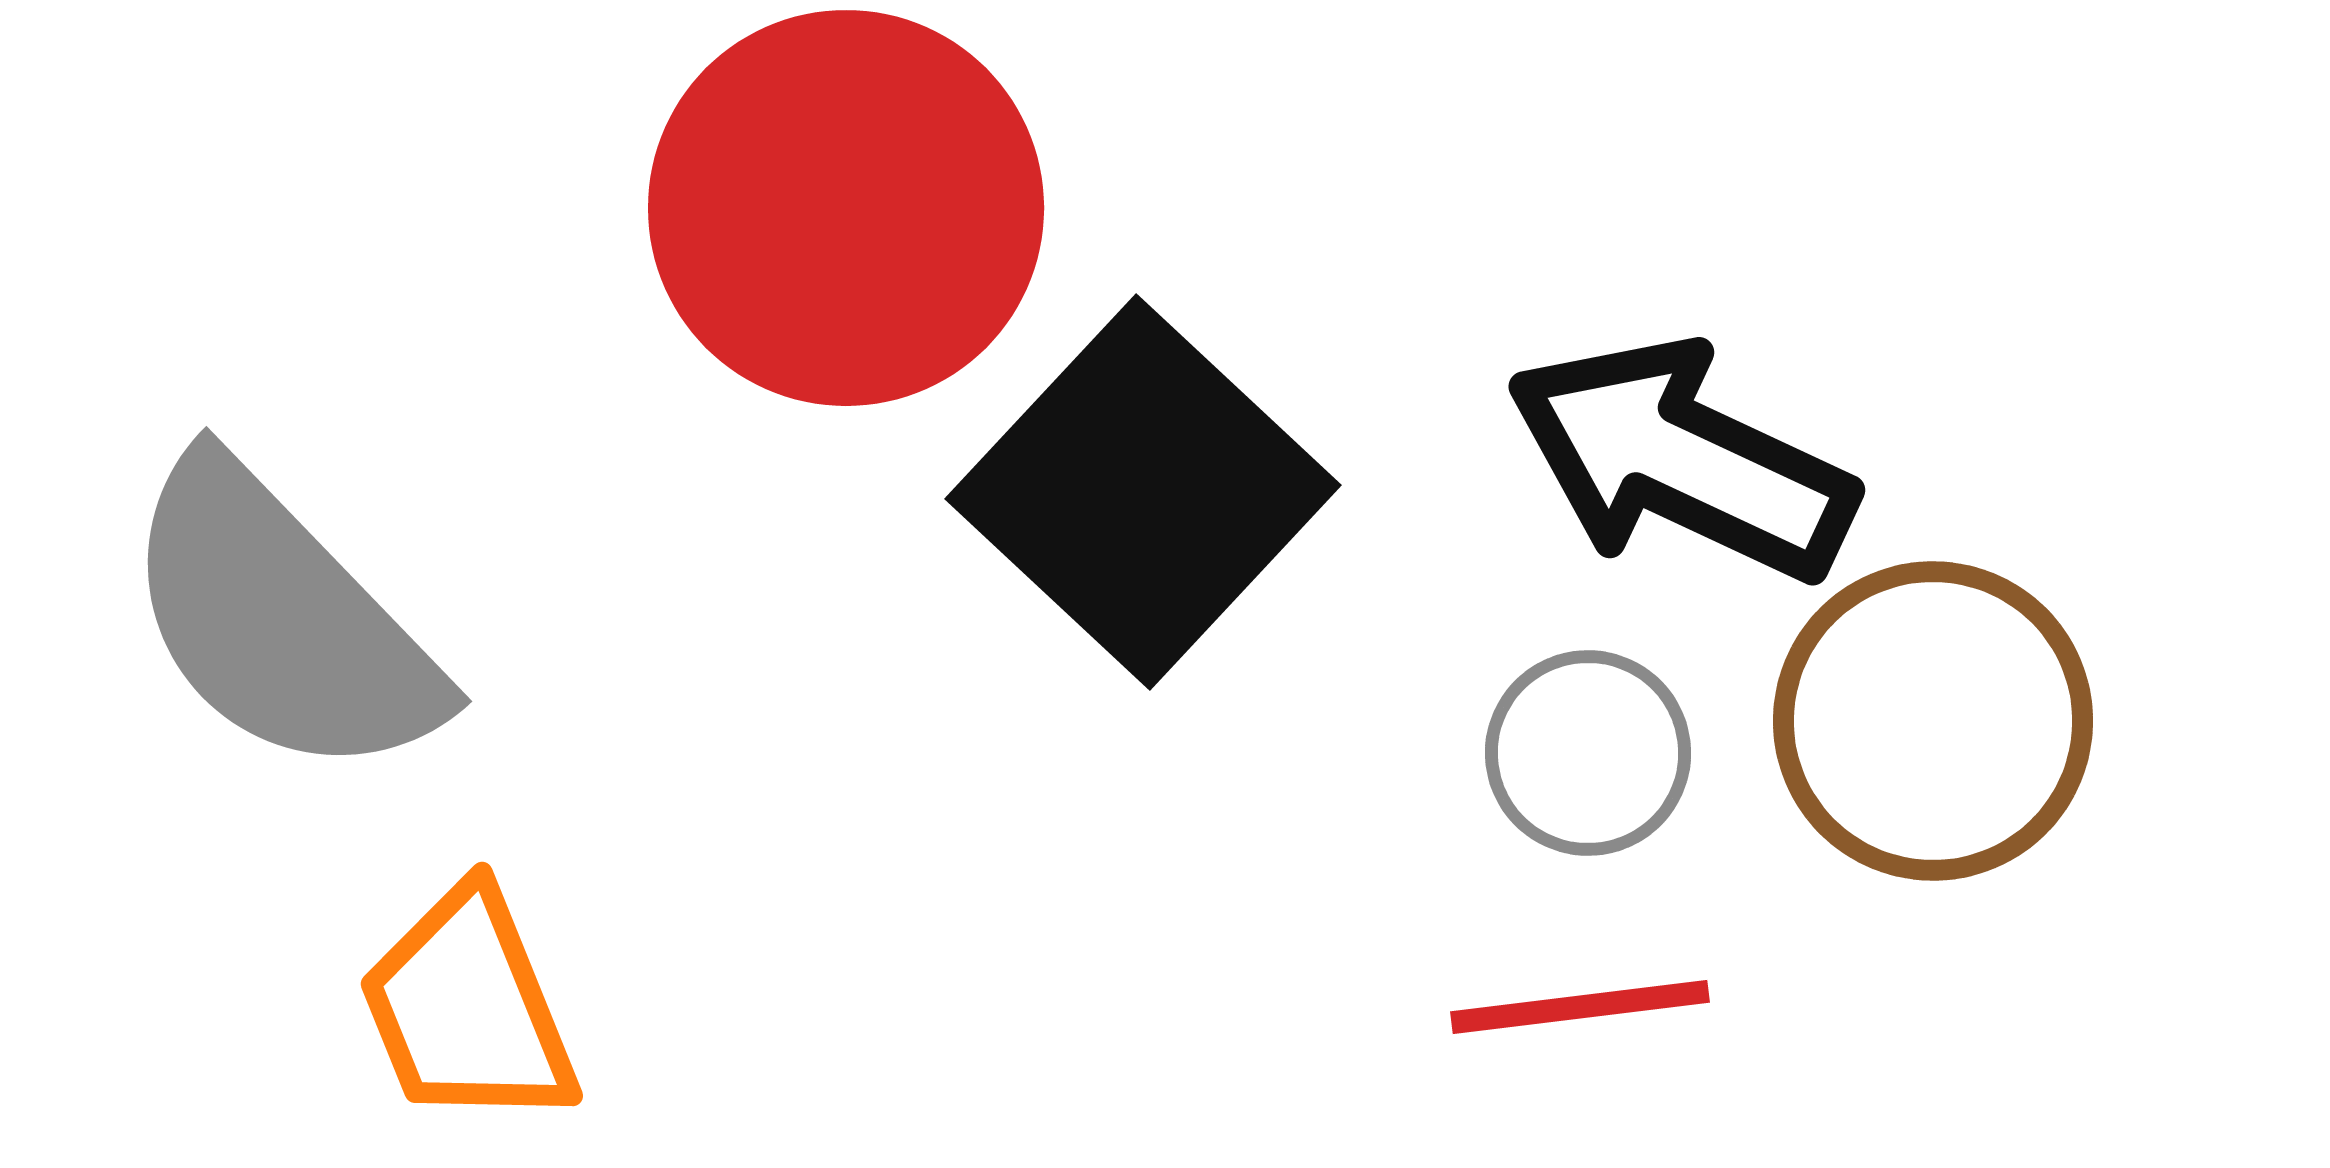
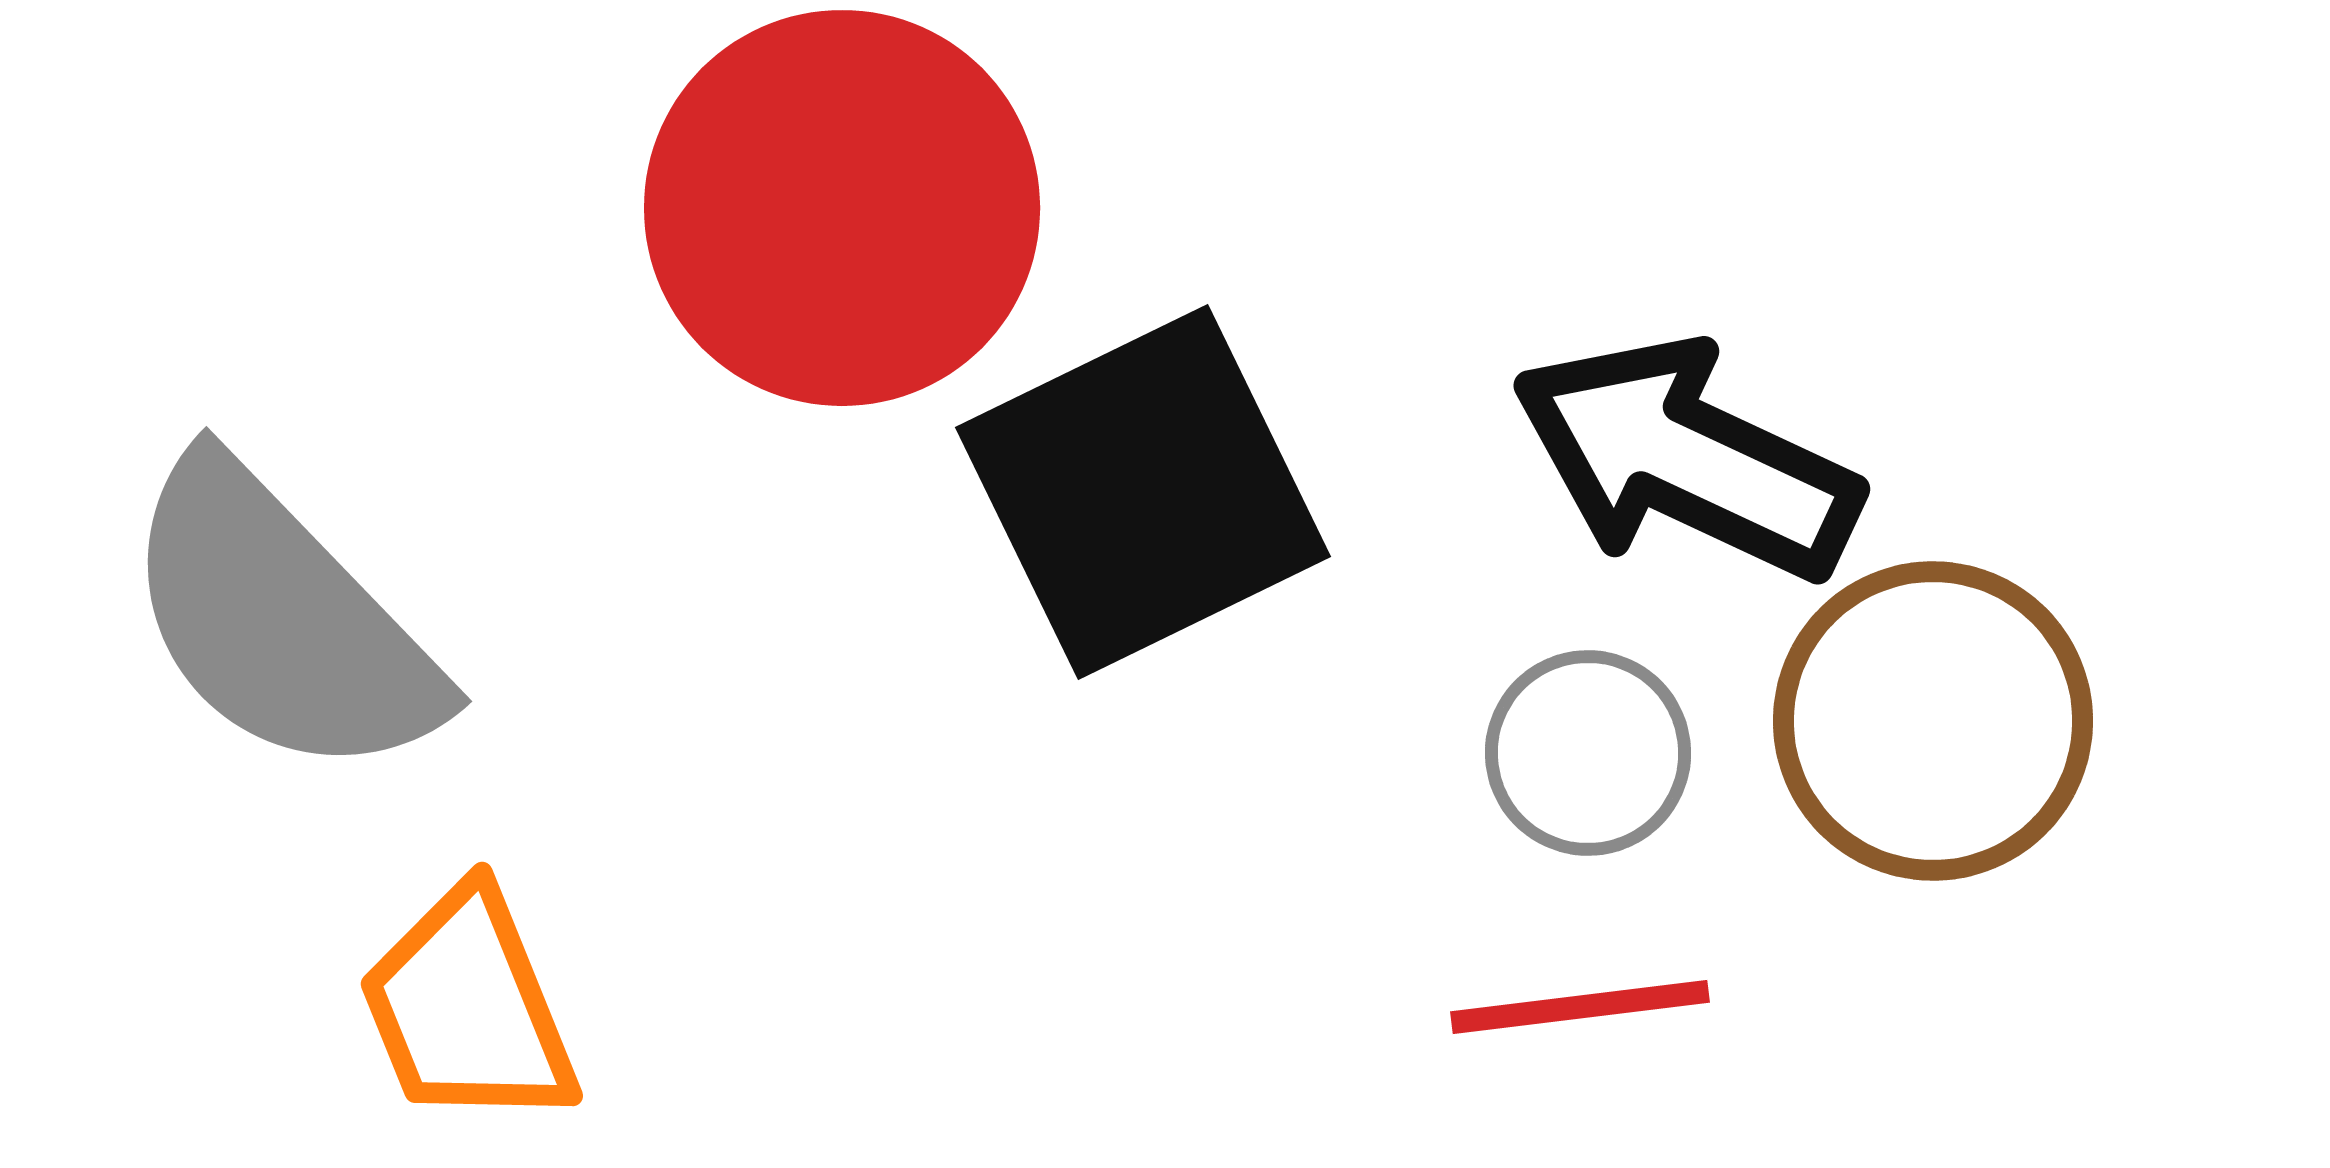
red circle: moved 4 px left
black arrow: moved 5 px right, 1 px up
black square: rotated 21 degrees clockwise
